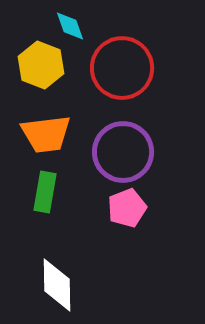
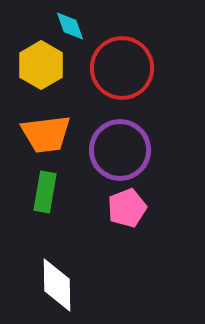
yellow hexagon: rotated 9 degrees clockwise
purple circle: moved 3 px left, 2 px up
